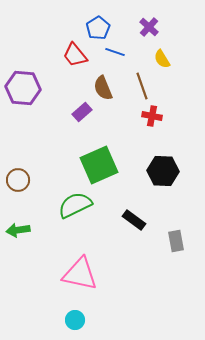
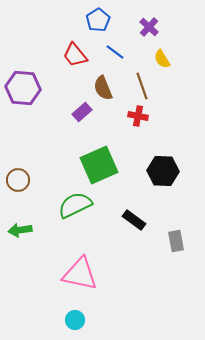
blue pentagon: moved 8 px up
blue line: rotated 18 degrees clockwise
red cross: moved 14 px left
green arrow: moved 2 px right
